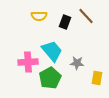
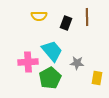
brown line: moved 1 px right, 1 px down; rotated 42 degrees clockwise
black rectangle: moved 1 px right, 1 px down
